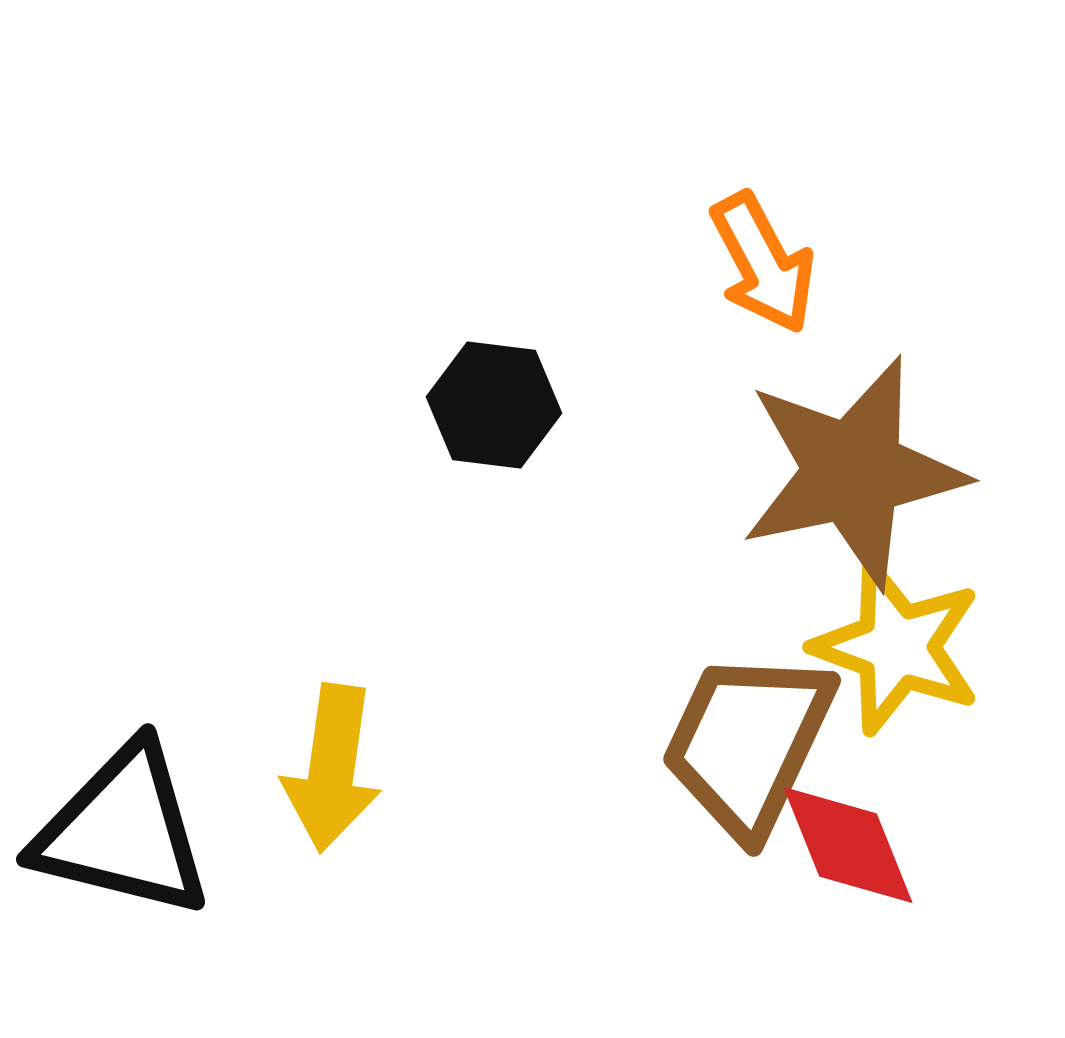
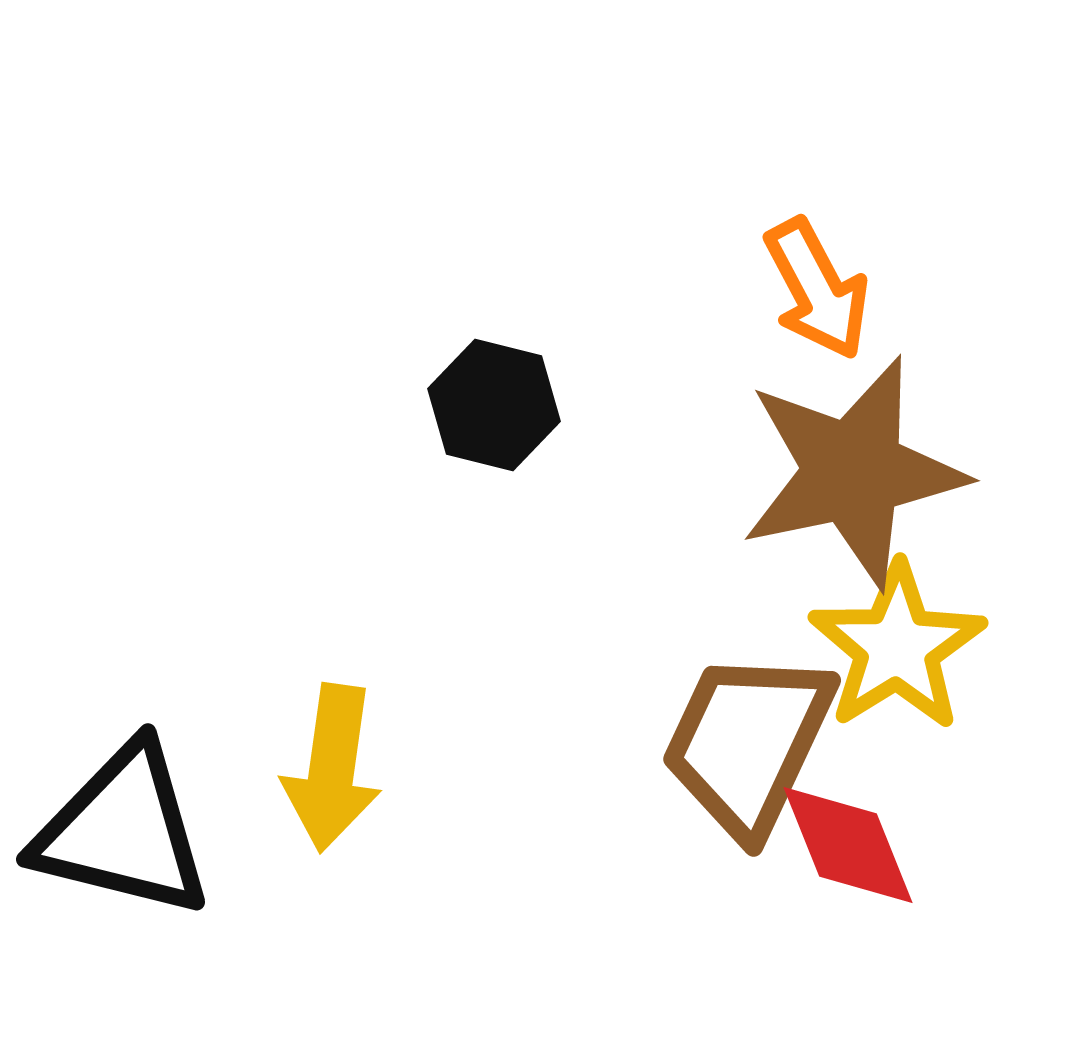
orange arrow: moved 54 px right, 26 px down
black hexagon: rotated 7 degrees clockwise
yellow star: rotated 20 degrees clockwise
